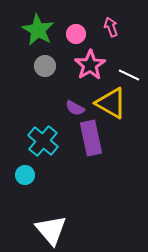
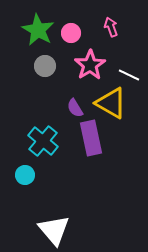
pink circle: moved 5 px left, 1 px up
purple semicircle: rotated 30 degrees clockwise
white triangle: moved 3 px right
